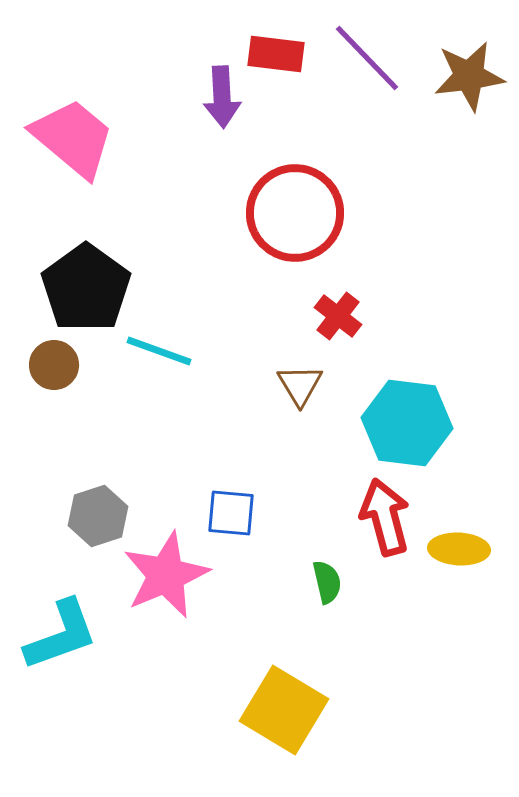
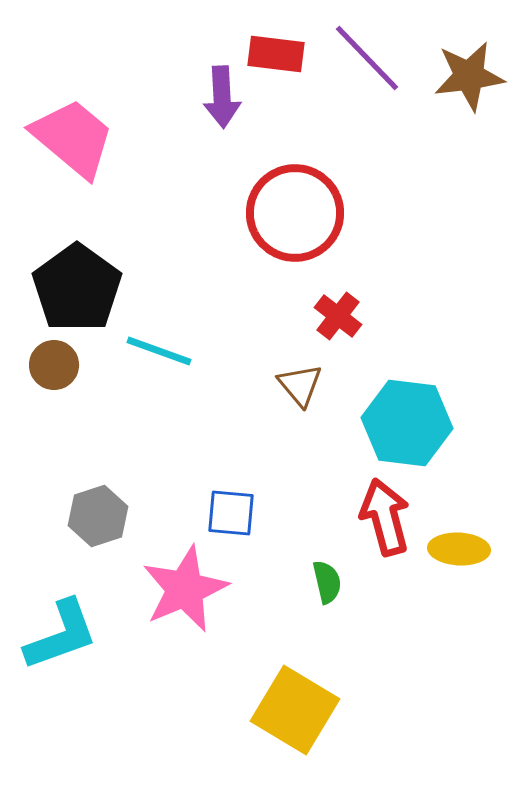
black pentagon: moved 9 px left
brown triangle: rotated 9 degrees counterclockwise
pink star: moved 19 px right, 14 px down
yellow square: moved 11 px right
